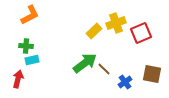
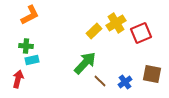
yellow cross: rotated 12 degrees counterclockwise
green arrow: rotated 10 degrees counterclockwise
brown line: moved 4 px left, 12 px down
